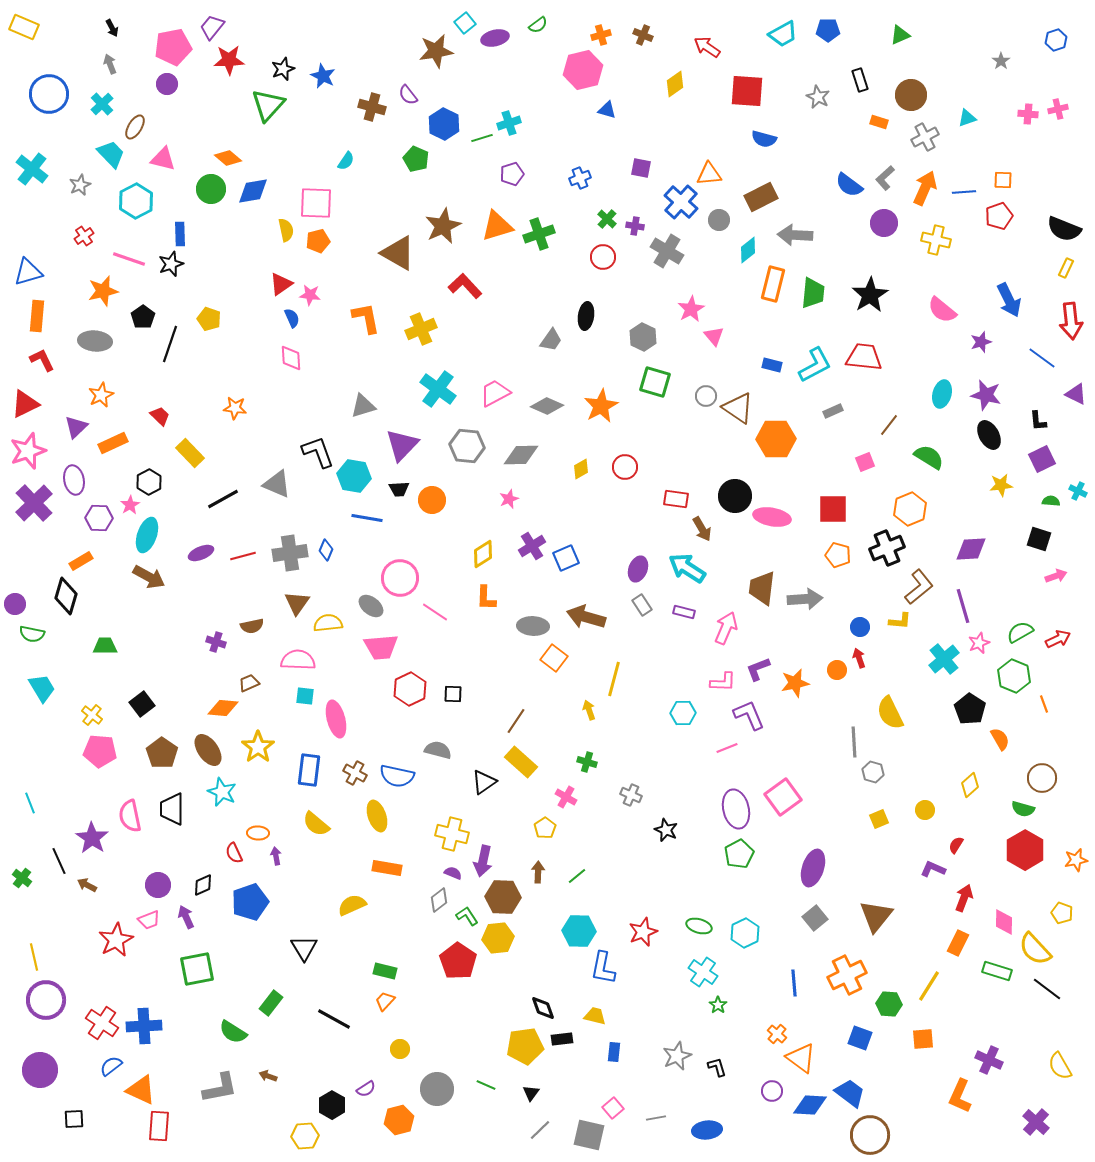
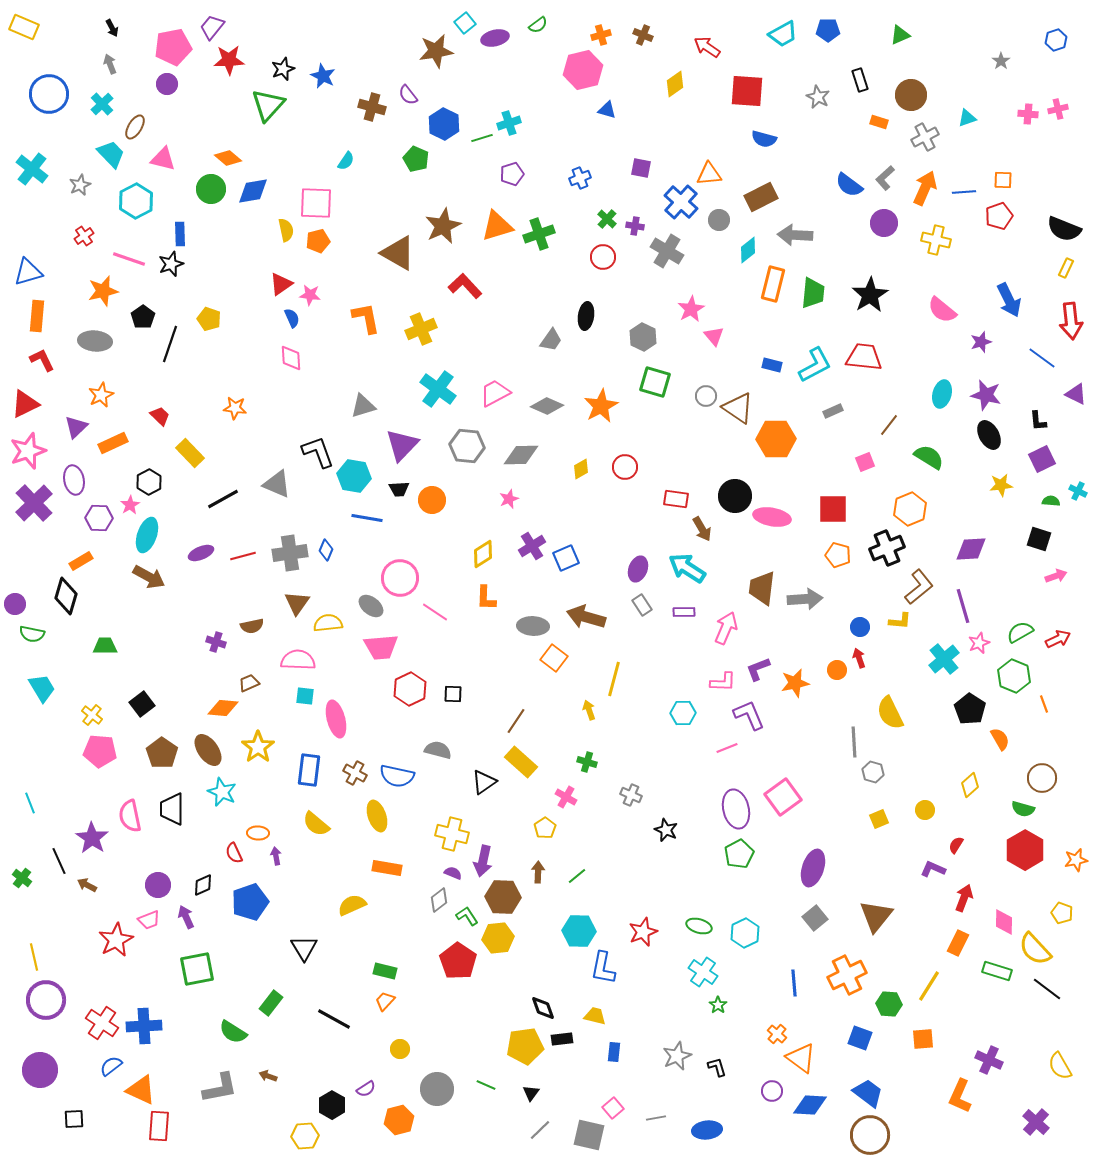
purple rectangle at (684, 612): rotated 15 degrees counterclockwise
blue trapezoid at (850, 1093): moved 18 px right
